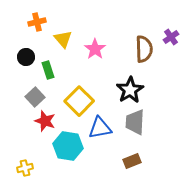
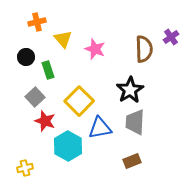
pink star: rotated 15 degrees counterclockwise
cyan hexagon: rotated 20 degrees clockwise
